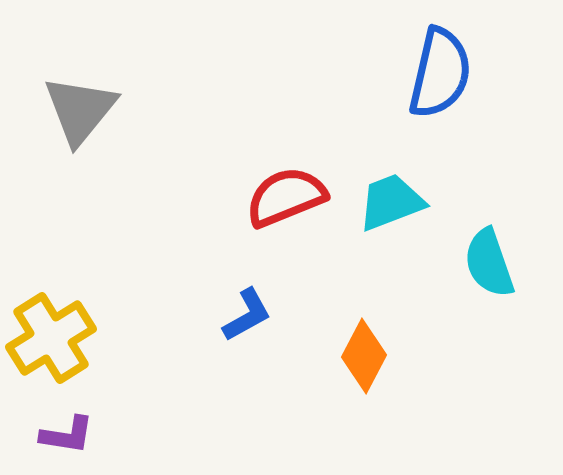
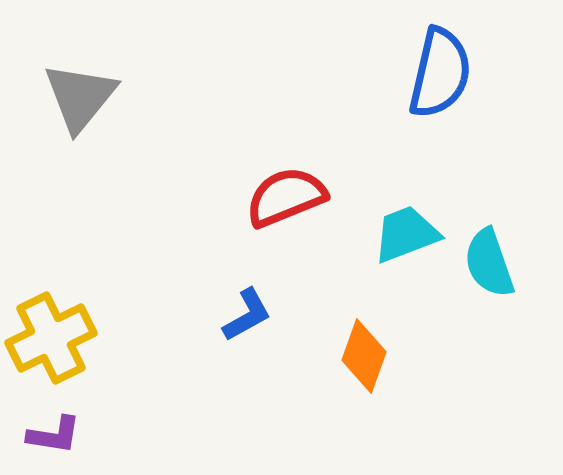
gray triangle: moved 13 px up
cyan trapezoid: moved 15 px right, 32 px down
yellow cross: rotated 6 degrees clockwise
orange diamond: rotated 8 degrees counterclockwise
purple L-shape: moved 13 px left
